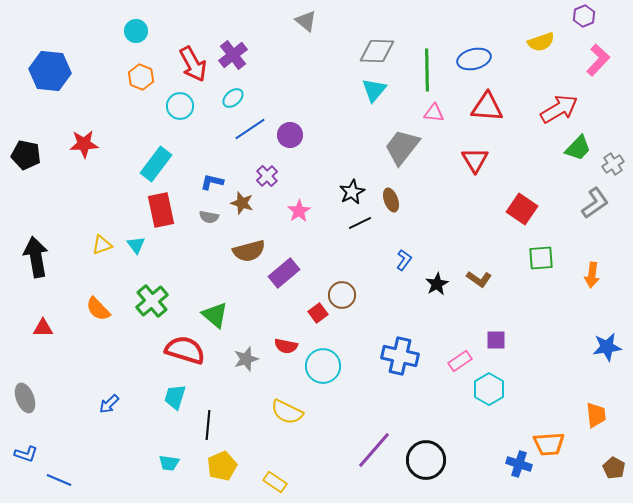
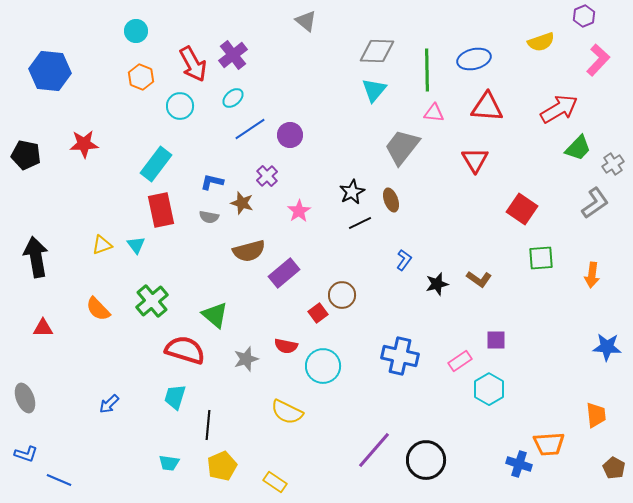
black star at (437, 284): rotated 15 degrees clockwise
blue star at (607, 347): rotated 12 degrees clockwise
